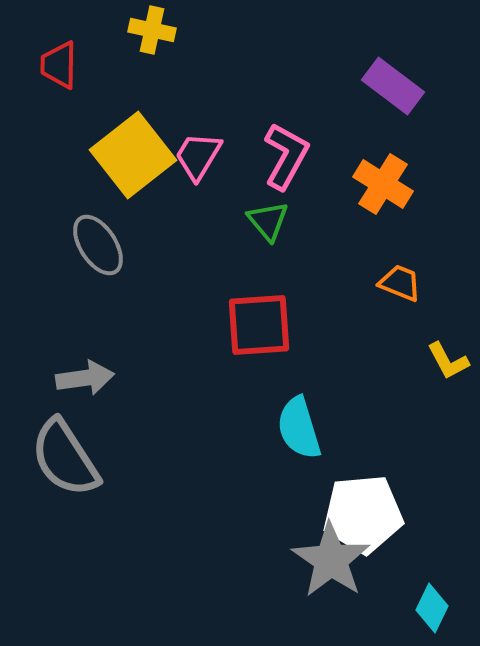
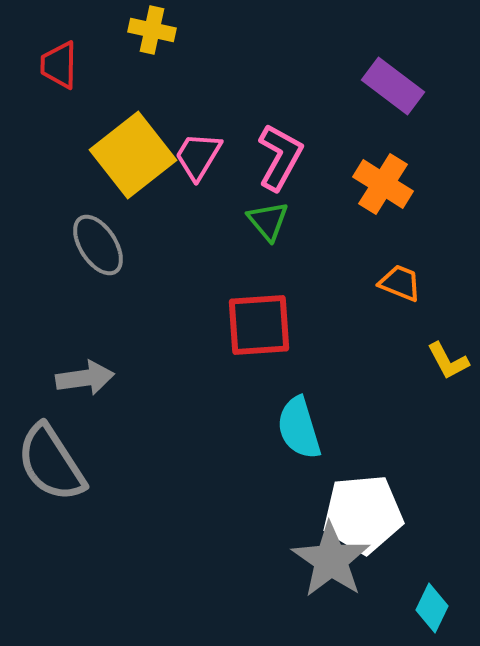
pink L-shape: moved 6 px left, 1 px down
gray semicircle: moved 14 px left, 5 px down
